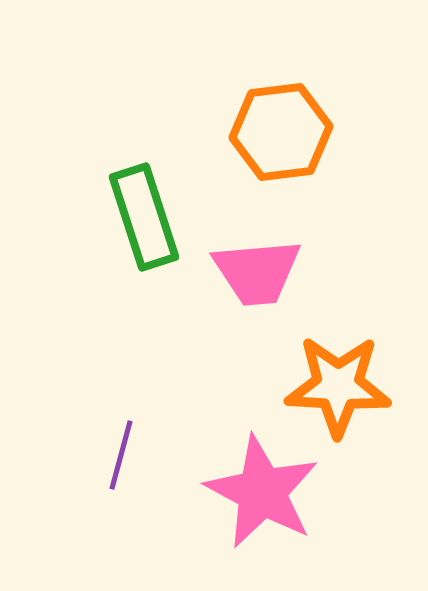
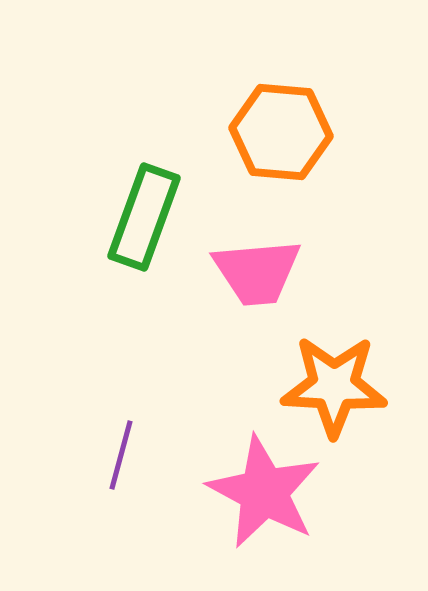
orange hexagon: rotated 12 degrees clockwise
green rectangle: rotated 38 degrees clockwise
orange star: moved 4 px left
pink star: moved 2 px right
